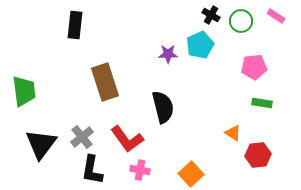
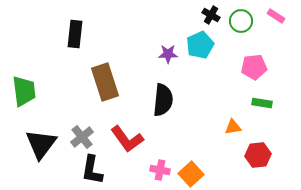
black rectangle: moved 9 px down
black semicircle: moved 7 px up; rotated 20 degrees clockwise
orange triangle: moved 6 px up; rotated 42 degrees counterclockwise
pink cross: moved 20 px right
